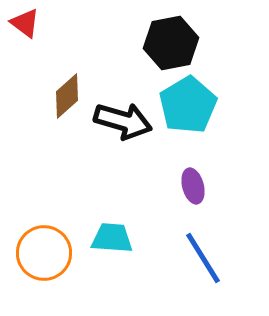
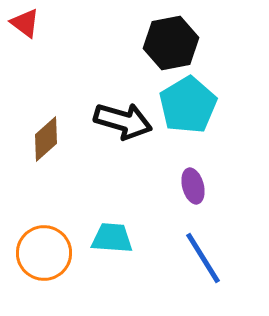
brown diamond: moved 21 px left, 43 px down
